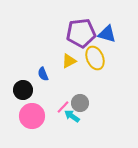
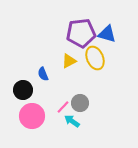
cyan arrow: moved 5 px down
